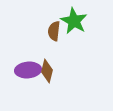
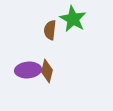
green star: moved 1 px left, 2 px up
brown semicircle: moved 4 px left, 1 px up
